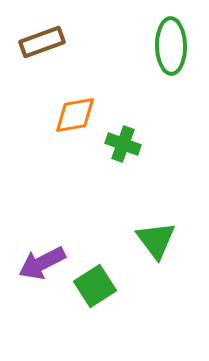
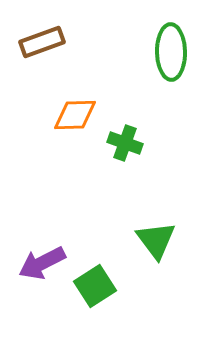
green ellipse: moved 6 px down
orange diamond: rotated 9 degrees clockwise
green cross: moved 2 px right, 1 px up
